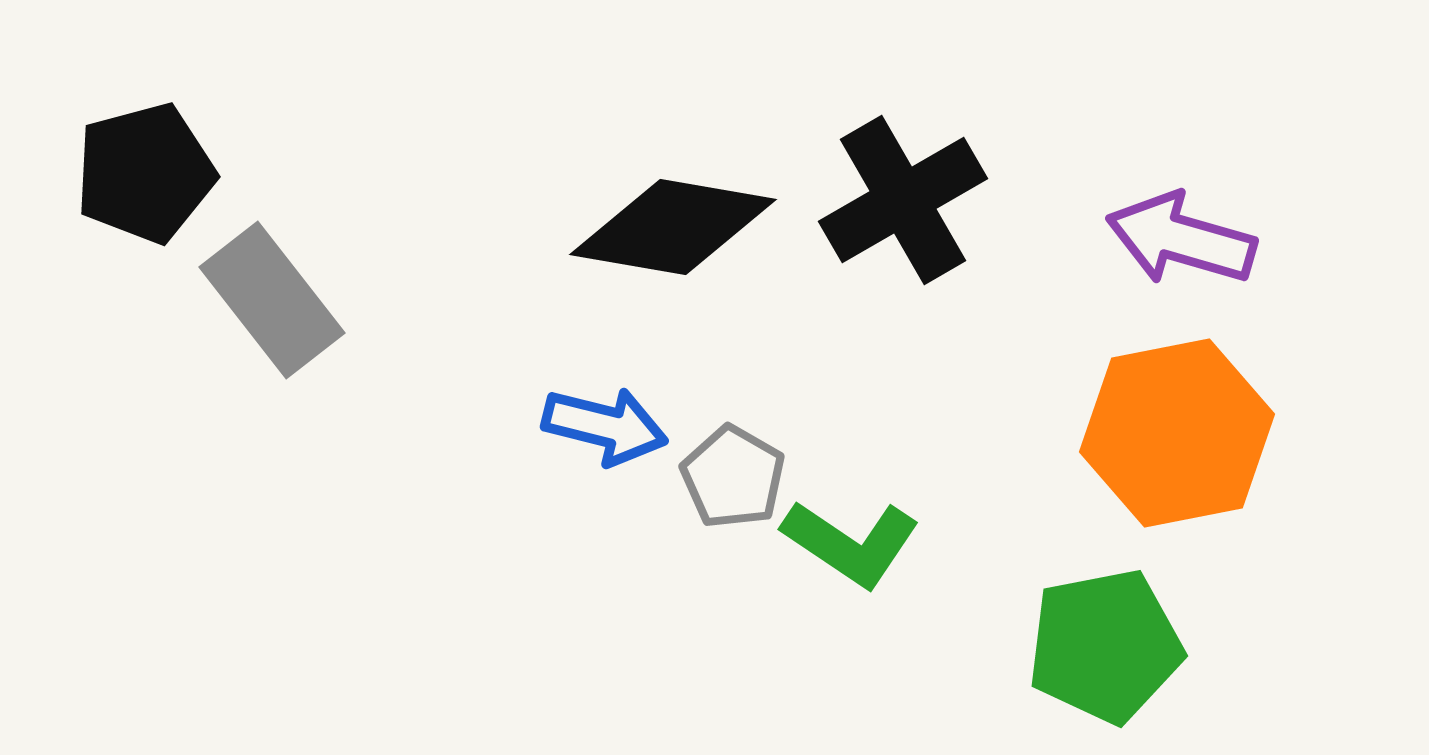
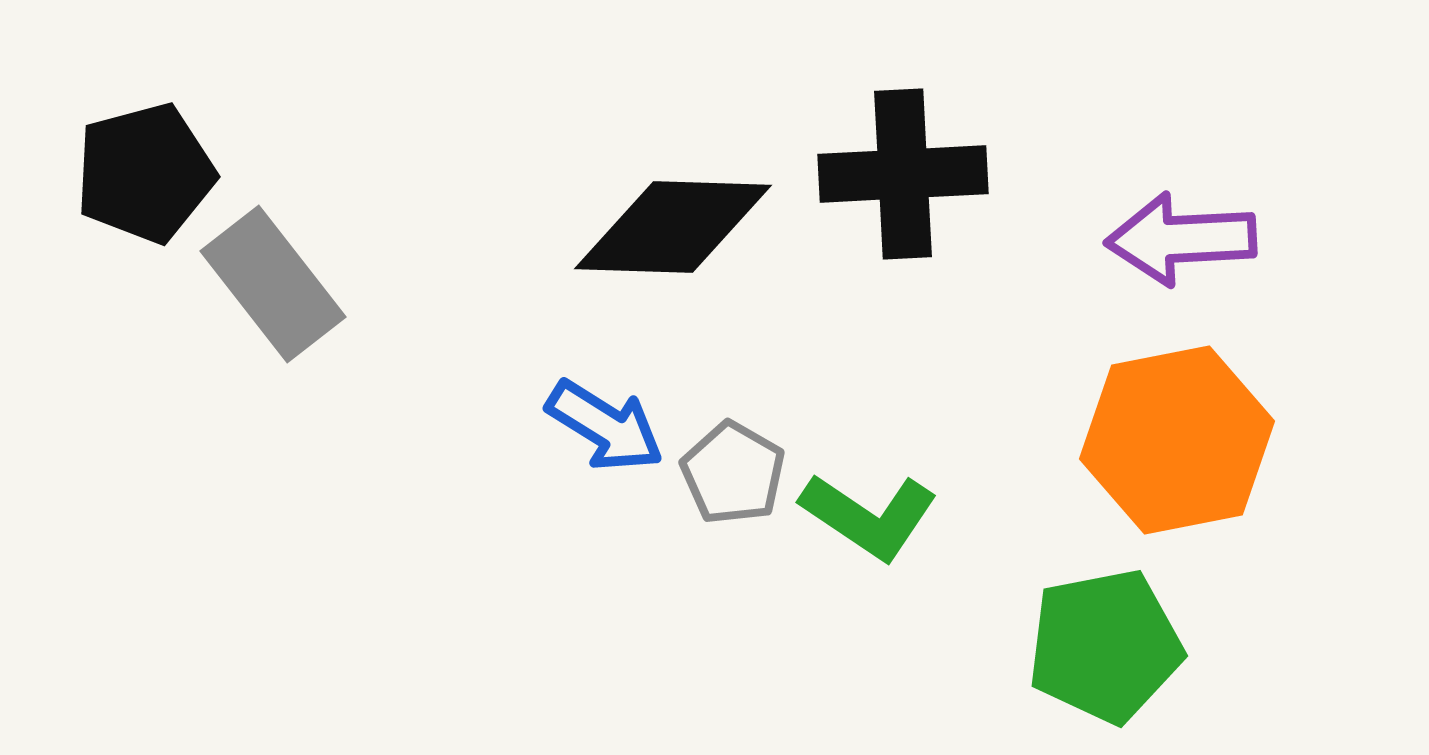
black cross: moved 26 px up; rotated 27 degrees clockwise
black diamond: rotated 8 degrees counterclockwise
purple arrow: rotated 19 degrees counterclockwise
gray rectangle: moved 1 px right, 16 px up
blue arrow: rotated 18 degrees clockwise
orange hexagon: moved 7 px down
gray pentagon: moved 4 px up
green L-shape: moved 18 px right, 27 px up
